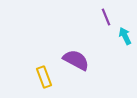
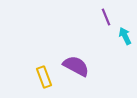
purple semicircle: moved 6 px down
